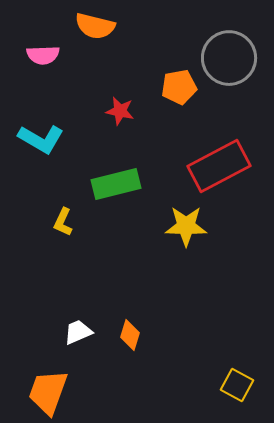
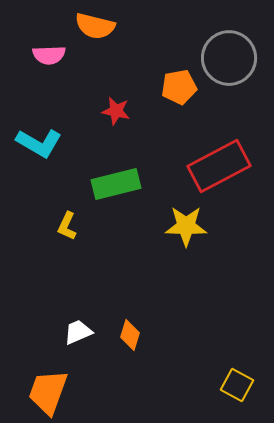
pink semicircle: moved 6 px right
red star: moved 4 px left
cyan L-shape: moved 2 px left, 4 px down
yellow L-shape: moved 4 px right, 4 px down
